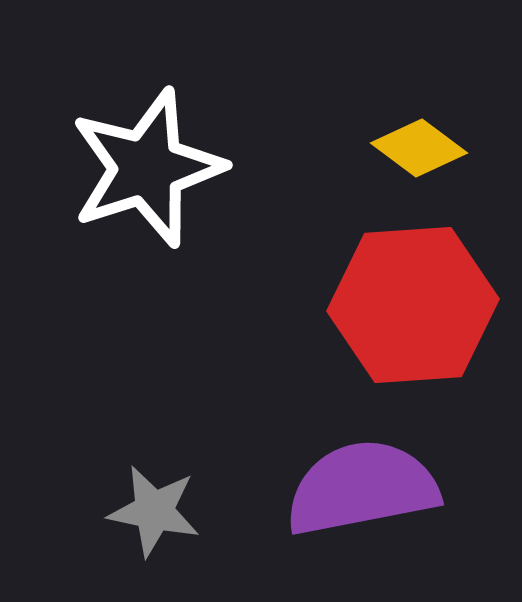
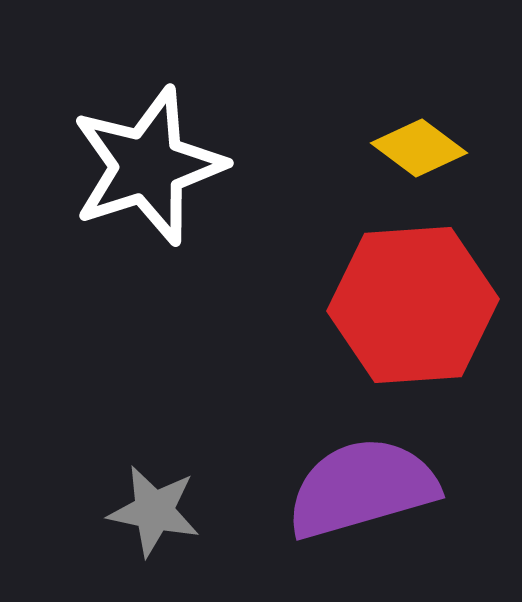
white star: moved 1 px right, 2 px up
purple semicircle: rotated 5 degrees counterclockwise
